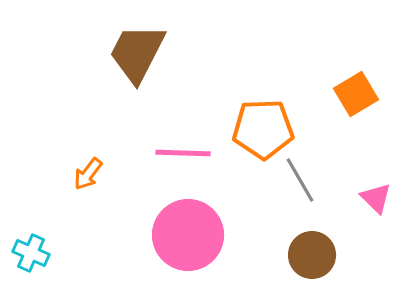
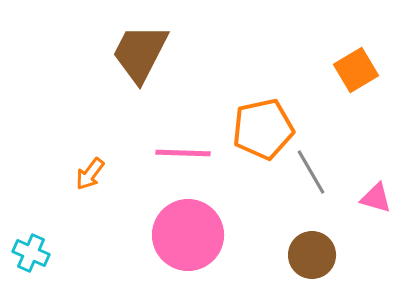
brown trapezoid: moved 3 px right
orange square: moved 24 px up
orange pentagon: rotated 10 degrees counterclockwise
orange arrow: moved 2 px right
gray line: moved 11 px right, 8 px up
pink triangle: rotated 28 degrees counterclockwise
